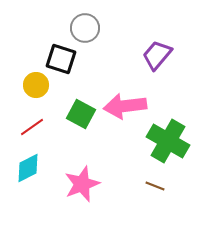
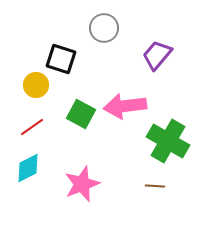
gray circle: moved 19 px right
brown line: rotated 18 degrees counterclockwise
